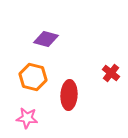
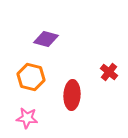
red cross: moved 2 px left, 1 px up
orange hexagon: moved 2 px left
red ellipse: moved 3 px right
